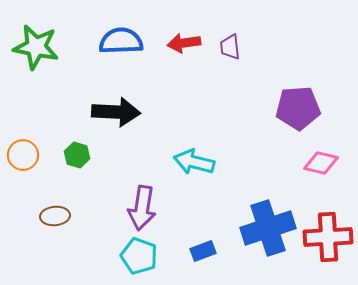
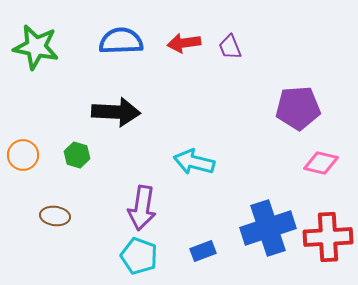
purple trapezoid: rotated 16 degrees counterclockwise
brown ellipse: rotated 12 degrees clockwise
